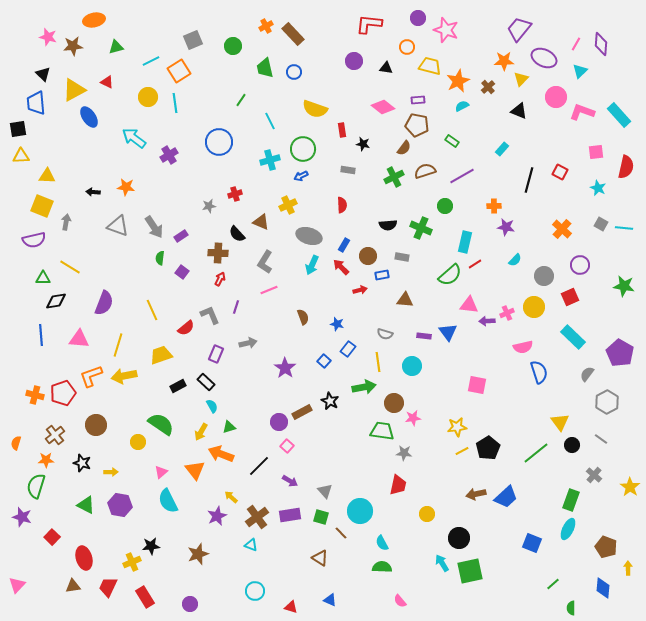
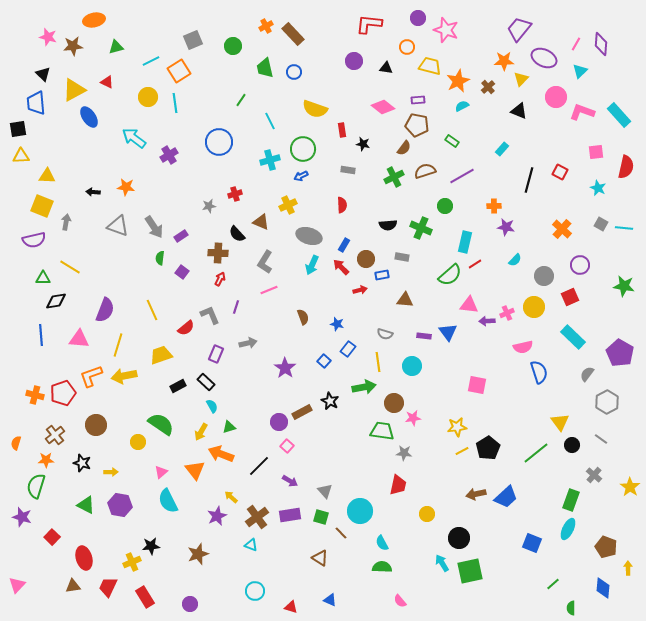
brown circle at (368, 256): moved 2 px left, 3 px down
purple semicircle at (104, 303): moved 1 px right, 7 px down
